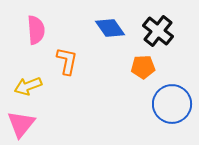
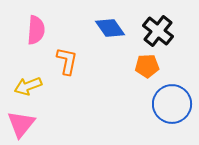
pink semicircle: rotated 8 degrees clockwise
orange pentagon: moved 4 px right, 1 px up
